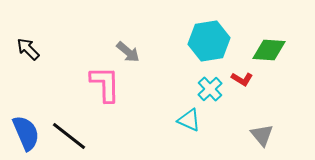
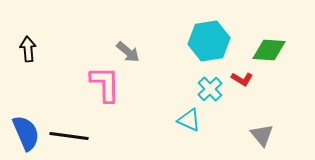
black arrow: rotated 40 degrees clockwise
black line: rotated 30 degrees counterclockwise
